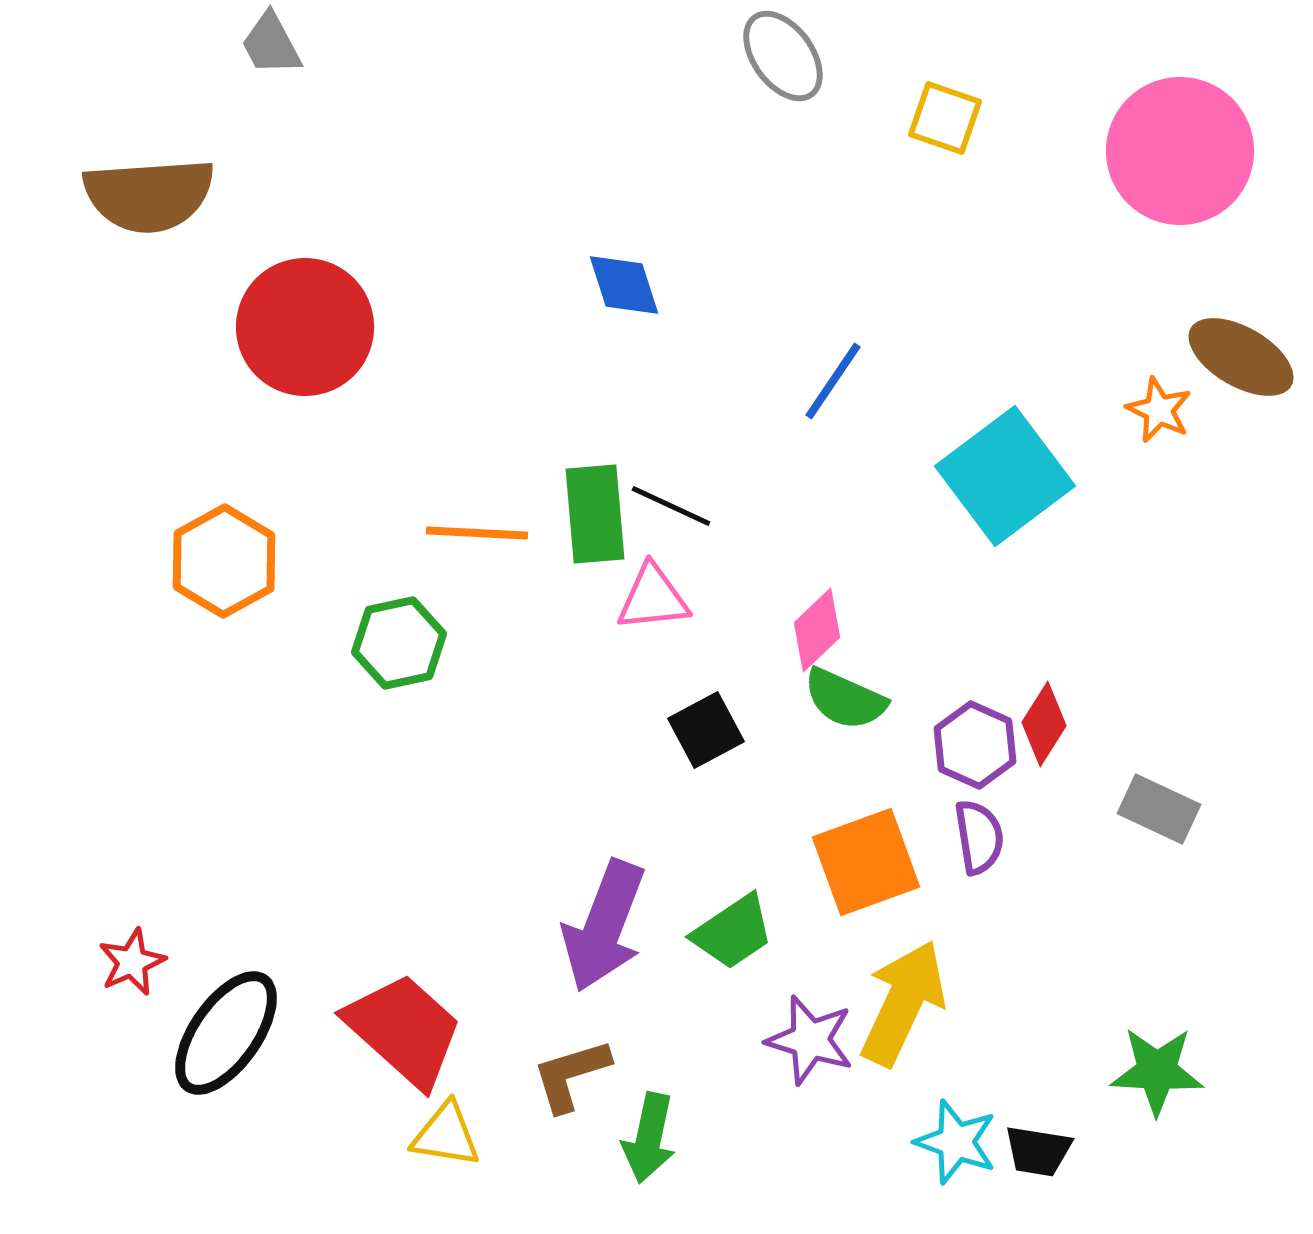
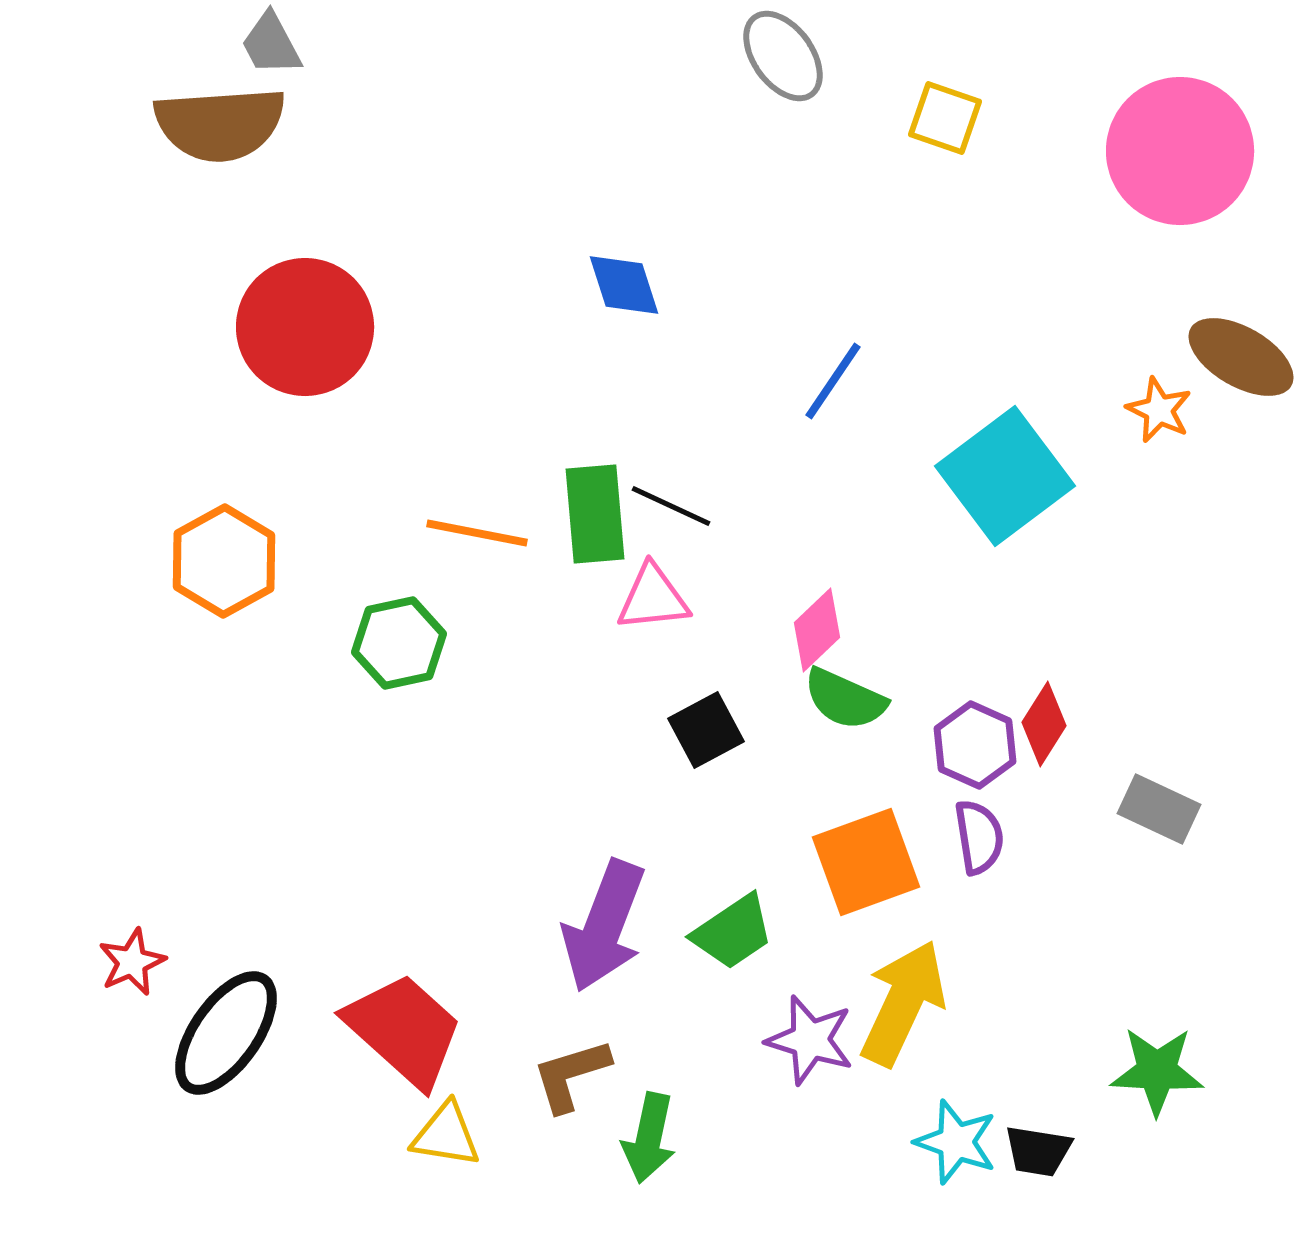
brown semicircle: moved 71 px right, 71 px up
orange line: rotated 8 degrees clockwise
